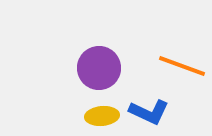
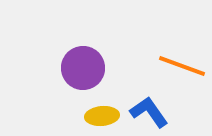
purple circle: moved 16 px left
blue L-shape: rotated 150 degrees counterclockwise
